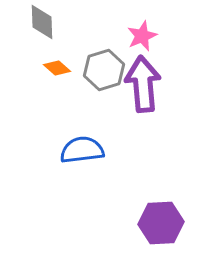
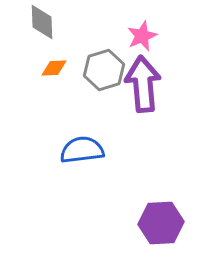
orange diamond: moved 3 px left; rotated 44 degrees counterclockwise
